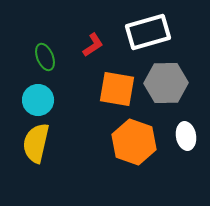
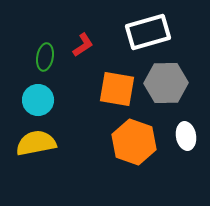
red L-shape: moved 10 px left
green ellipse: rotated 32 degrees clockwise
yellow semicircle: rotated 66 degrees clockwise
